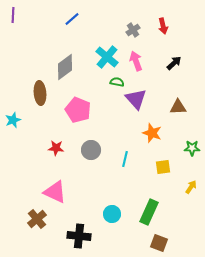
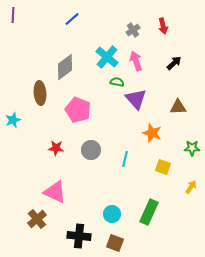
yellow square: rotated 28 degrees clockwise
brown square: moved 44 px left
